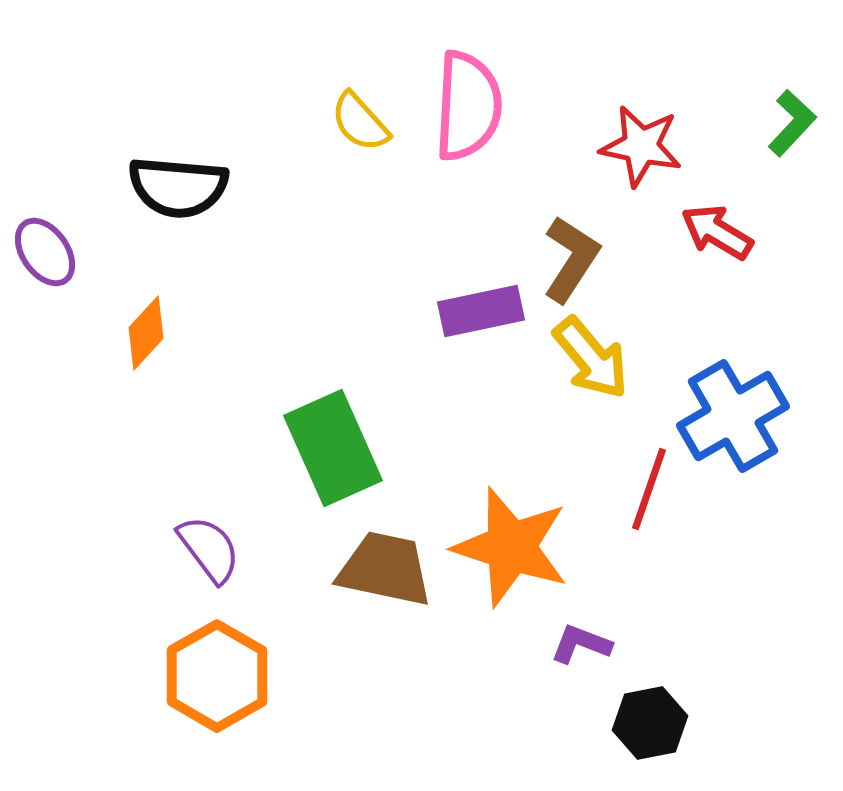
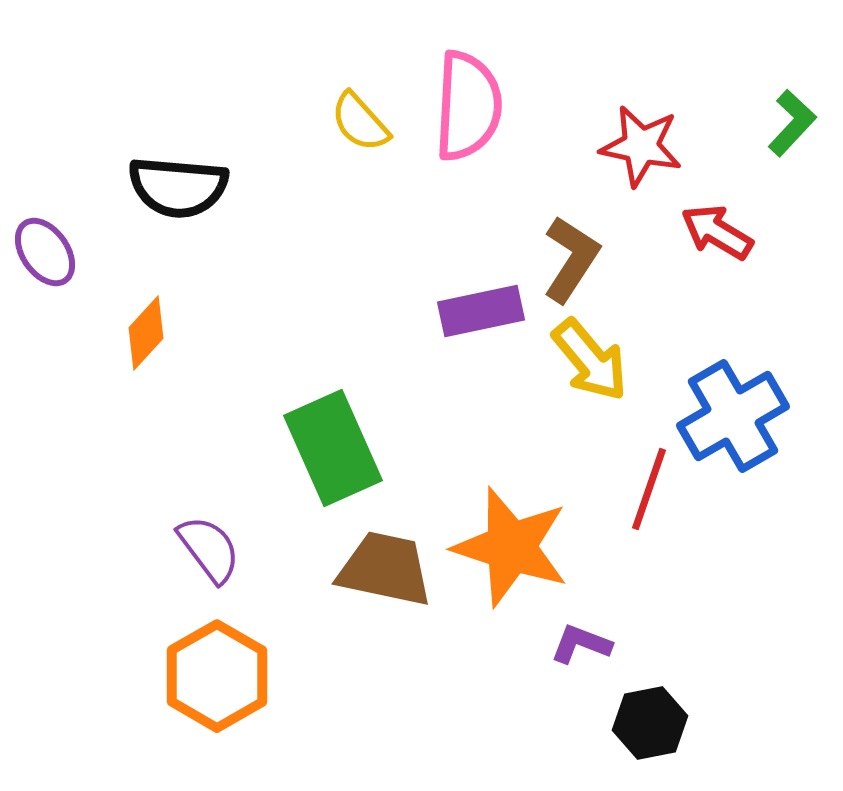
yellow arrow: moved 1 px left, 2 px down
